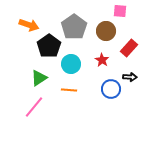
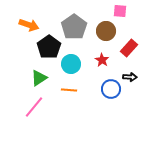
black pentagon: moved 1 px down
